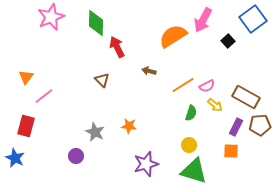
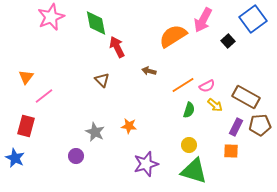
green diamond: rotated 12 degrees counterclockwise
green semicircle: moved 2 px left, 3 px up
